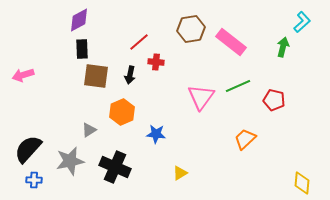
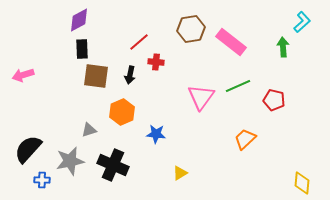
green arrow: rotated 18 degrees counterclockwise
gray triangle: rotated 14 degrees clockwise
black cross: moved 2 px left, 2 px up
blue cross: moved 8 px right
